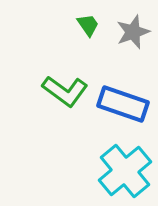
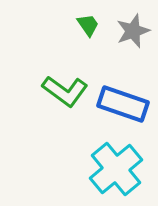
gray star: moved 1 px up
cyan cross: moved 9 px left, 2 px up
